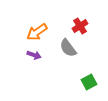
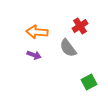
orange arrow: rotated 40 degrees clockwise
